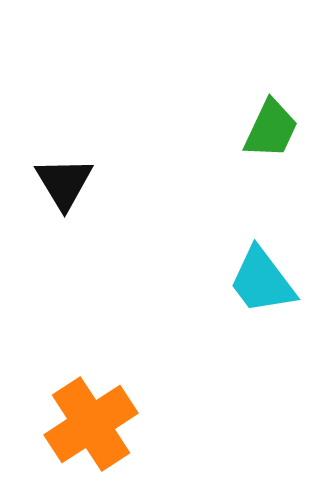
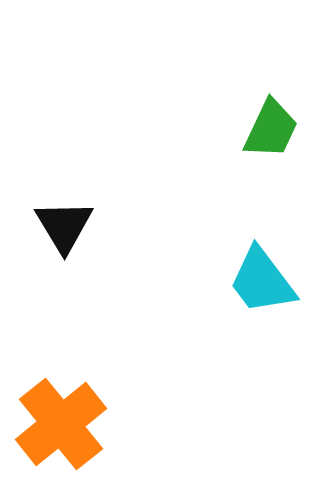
black triangle: moved 43 px down
orange cross: moved 30 px left; rotated 6 degrees counterclockwise
